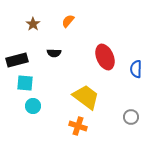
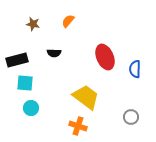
brown star: rotated 24 degrees counterclockwise
blue semicircle: moved 1 px left
cyan circle: moved 2 px left, 2 px down
